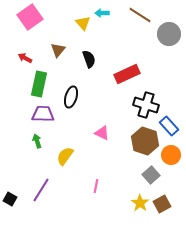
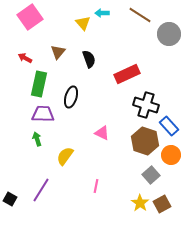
brown triangle: moved 2 px down
green arrow: moved 2 px up
